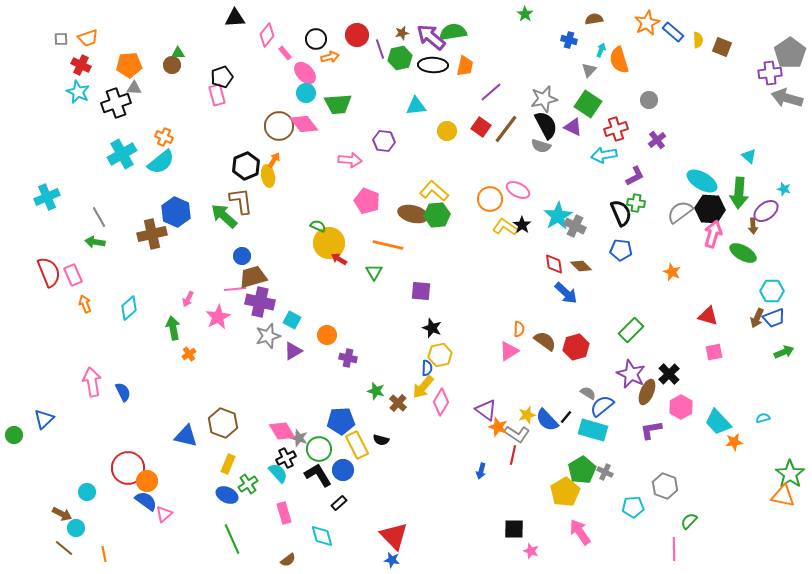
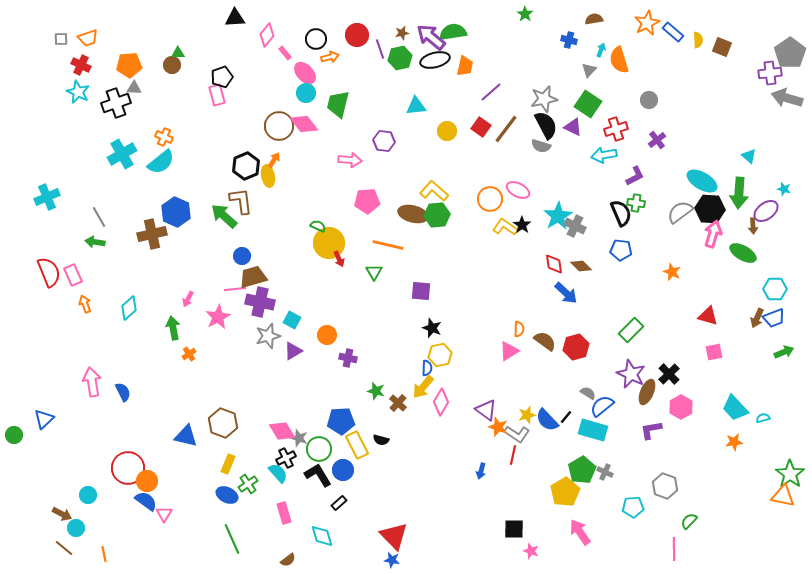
black ellipse at (433, 65): moved 2 px right, 5 px up; rotated 16 degrees counterclockwise
green trapezoid at (338, 104): rotated 108 degrees clockwise
pink pentagon at (367, 201): rotated 25 degrees counterclockwise
red arrow at (339, 259): rotated 147 degrees counterclockwise
cyan hexagon at (772, 291): moved 3 px right, 2 px up
cyan trapezoid at (718, 422): moved 17 px right, 14 px up
cyan circle at (87, 492): moved 1 px right, 3 px down
pink triangle at (164, 514): rotated 18 degrees counterclockwise
